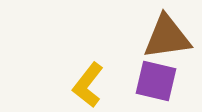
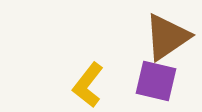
brown triangle: rotated 26 degrees counterclockwise
